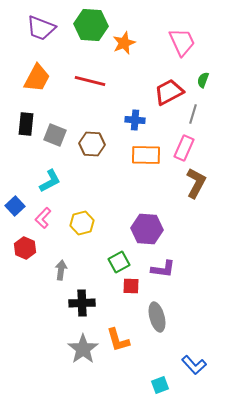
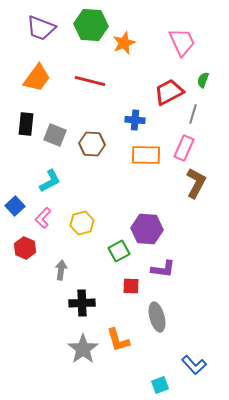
orange trapezoid: rotated 8 degrees clockwise
green square: moved 11 px up
